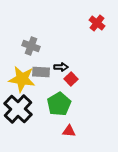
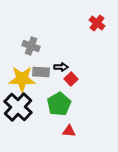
yellow star: rotated 8 degrees counterclockwise
black cross: moved 2 px up
